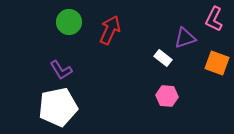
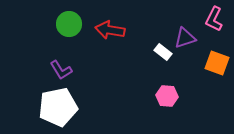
green circle: moved 2 px down
red arrow: rotated 104 degrees counterclockwise
white rectangle: moved 6 px up
